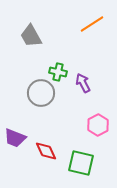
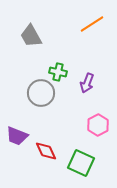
purple arrow: moved 4 px right; rotated 132 degrees counterclockwise
purple trapezoid: moved 2 px right, 2 px up
green square: rotated 12 degrees clockwise
